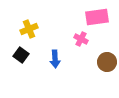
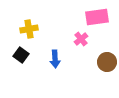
yellow cross: rotated 12 degrees clockwise
pink cross: rotated 24 degrees clockwise
